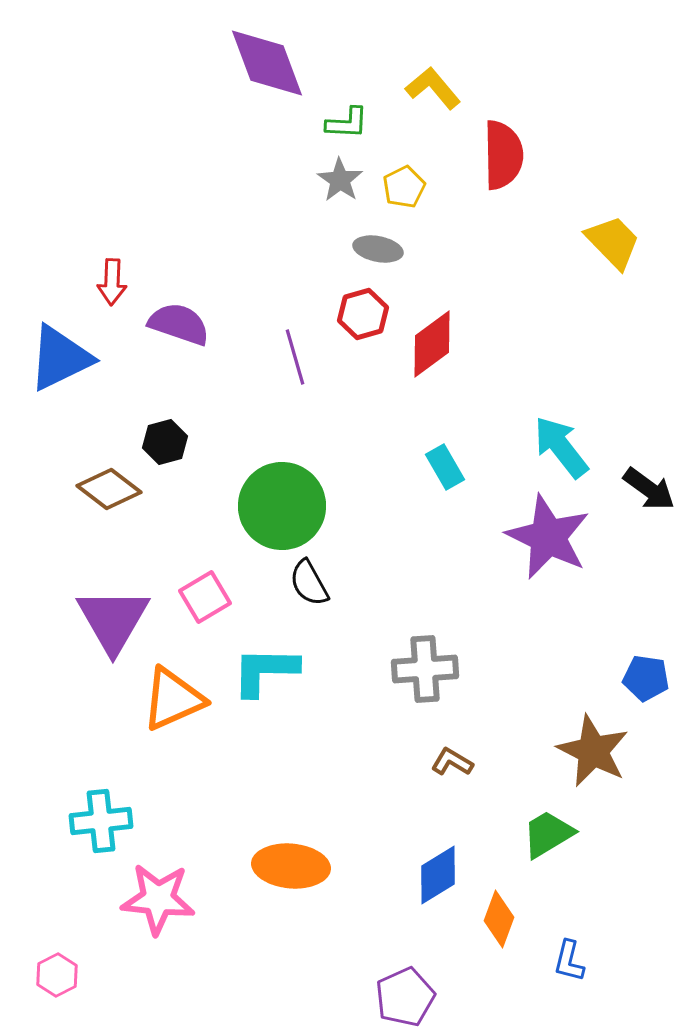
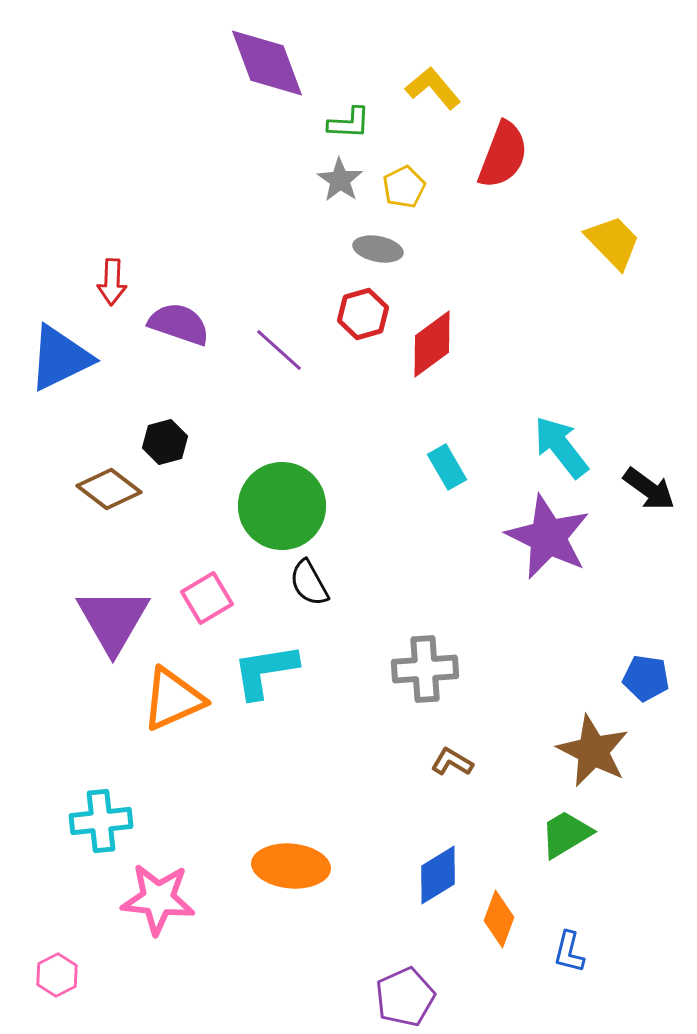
green L-shape: moved 2 px right
red semicircle: rotated 22 degrees clockwise
purple line: moved 16 px left, 7 px up; rotated 32 degrees counterclockwise
cyan rectangle: moved 2 px right
pink square: moved 2 px right, 1 px down
cyan L-shape: rotated 10 degrees counterclockwise
green trapezoid: moved 18 px right
blue L-shape: moved 9 px up
